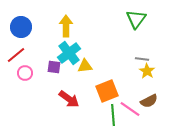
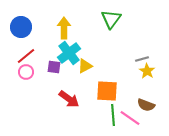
green triangle: moved 25 px left
yellow arrow: moved 2 px left, 2 px down
red line: moved 10 px right, 1 px down
gray line: rotated 24 degrees counterclockwise
yellow triangle: rotated 21 degrees counterclockwise
pink circle: moved 1 px right, 1 px up
orange square: rotated 25 degrees clockwise
brown semicircle: moved 3 px left, 4 px down; rotated 48 degrees clockwise
pink line: moved 9 px down
